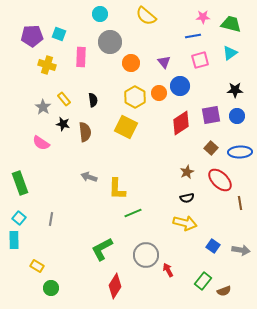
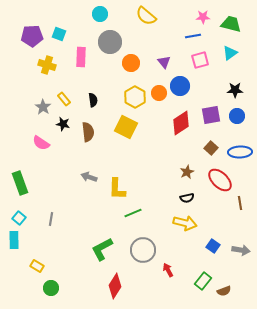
brown semicircle at (85, 132): moved 3 px right
gray circle at (146, 255): moved 3 px left, 5 px up
